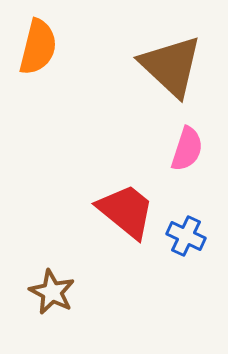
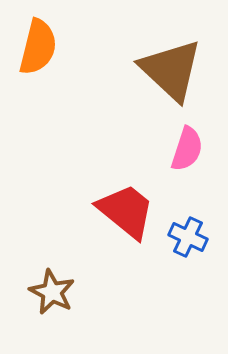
brown triangle: moved 4 px down
blue cross: moved 2 px right, 1 px down
